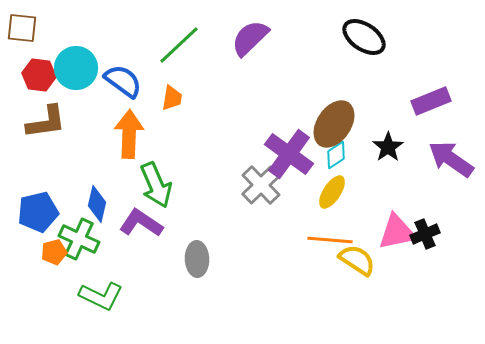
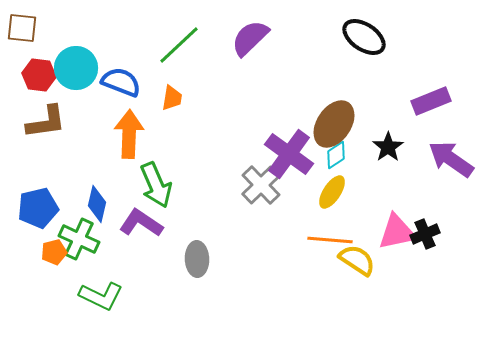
blue semicircle: moved 2 px left, 1 px down; rotated 15 degrees counterclockwise
blue pentagon: moved 4 px up
